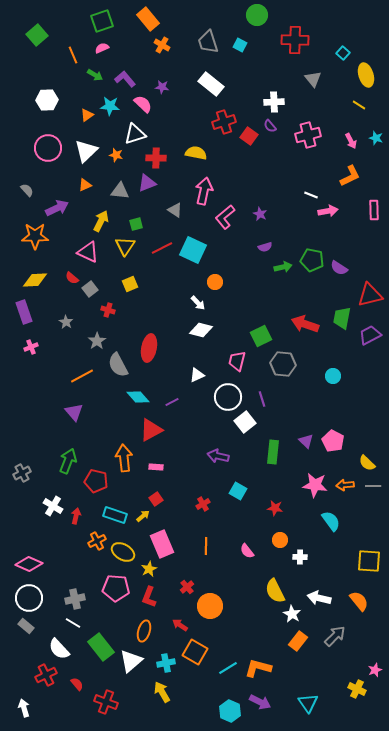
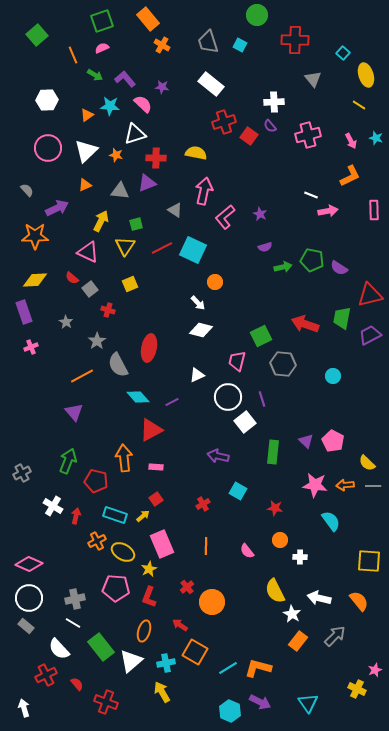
orange circle at (210, 606): moved 2 px right, 4 px up
